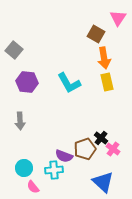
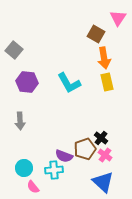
pink cross: moved 8 px left, 6 px down
